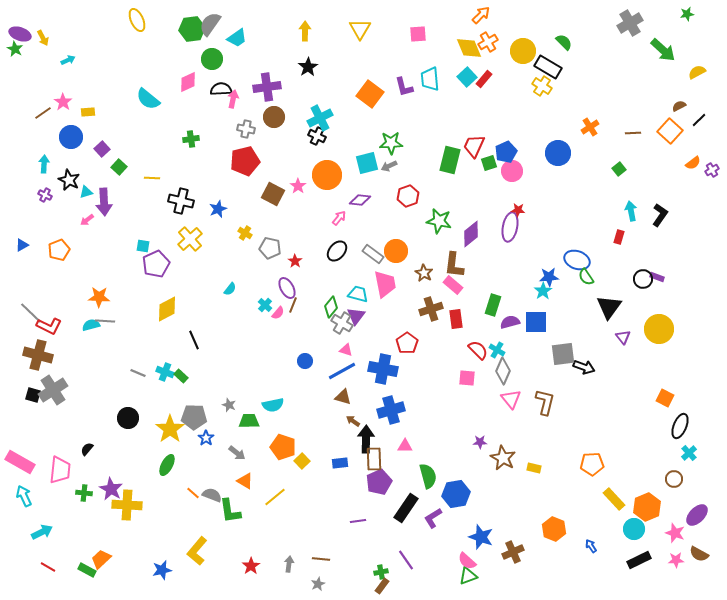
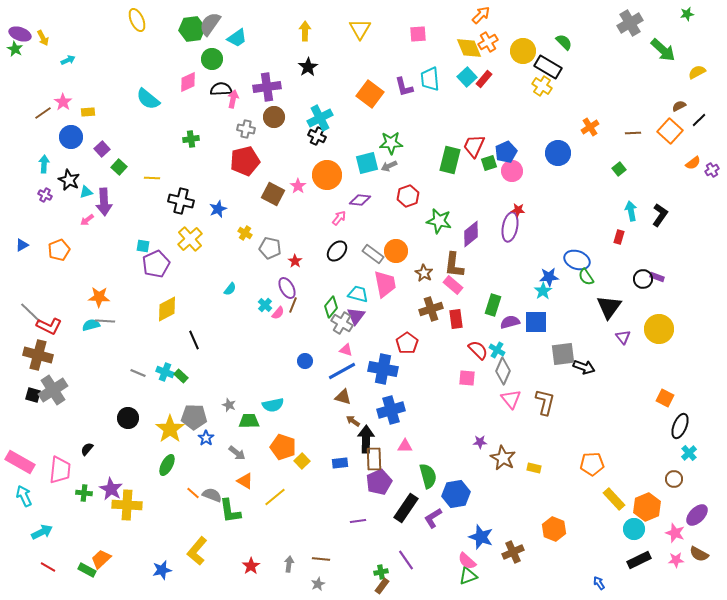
blue arrow at (591, 546): moved 8 px right, 37 px down
